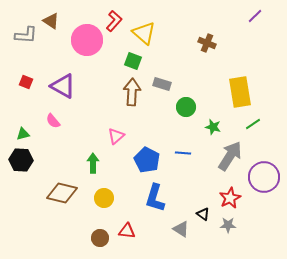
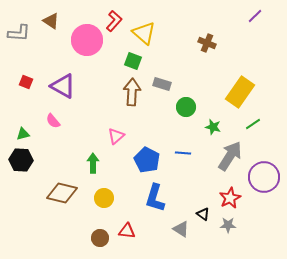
gray L-shape: moved 7 px left, 2 px up
yellow rectangle: rotated 44 degrees clockwise
